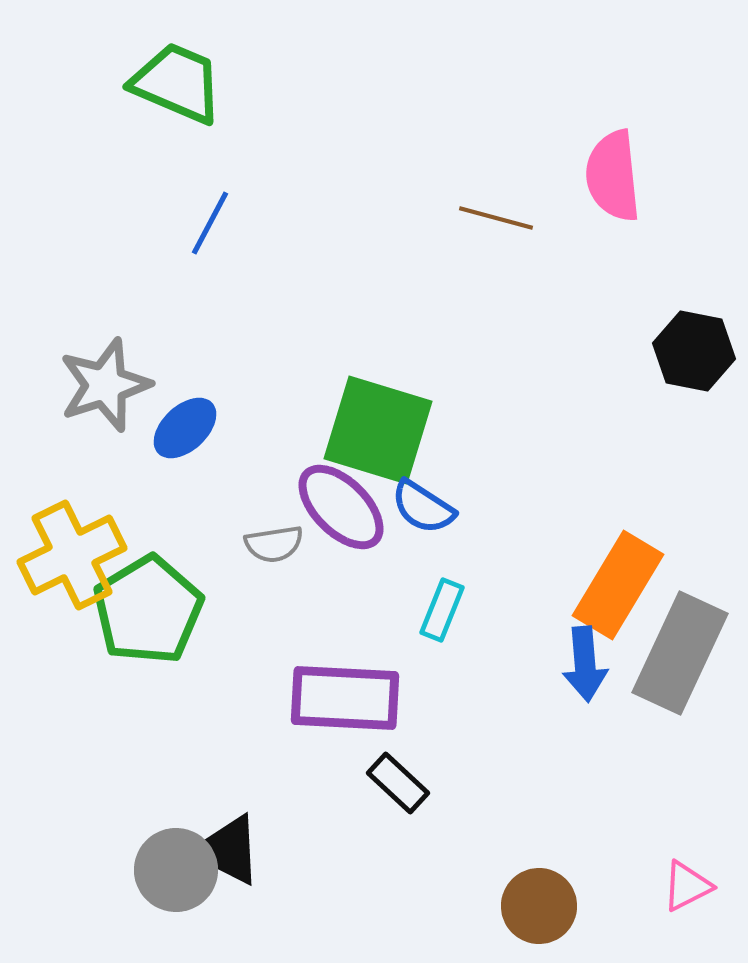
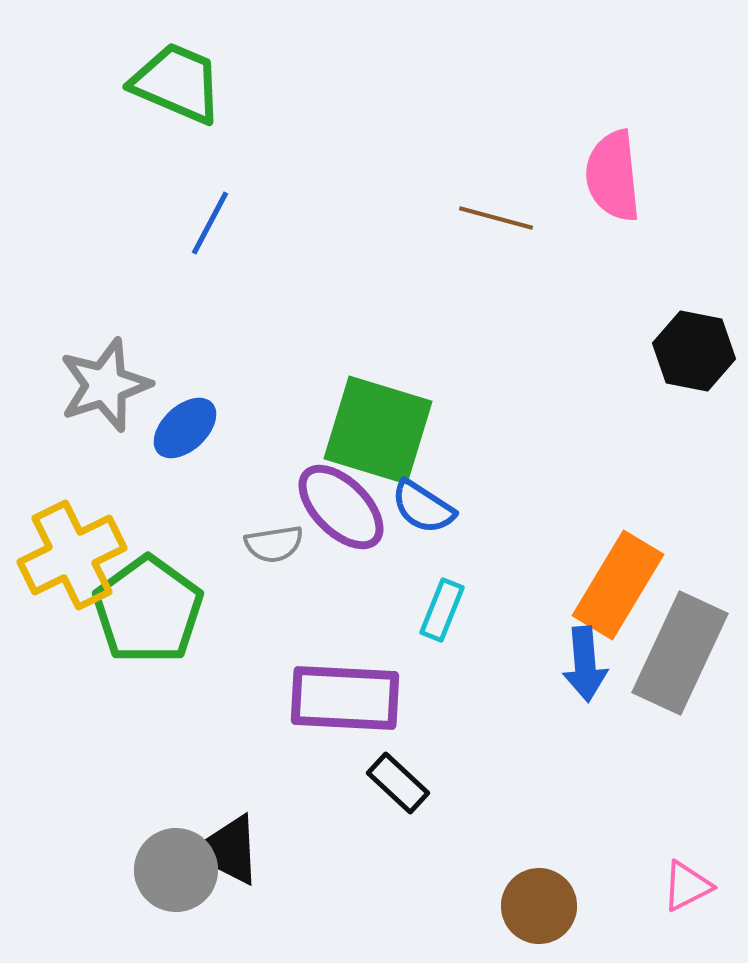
green pentagon: rotated 5 degrees counterclockwise
